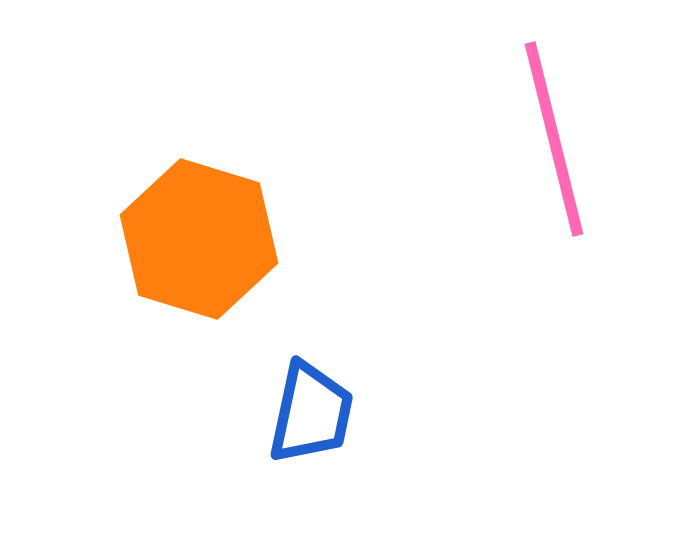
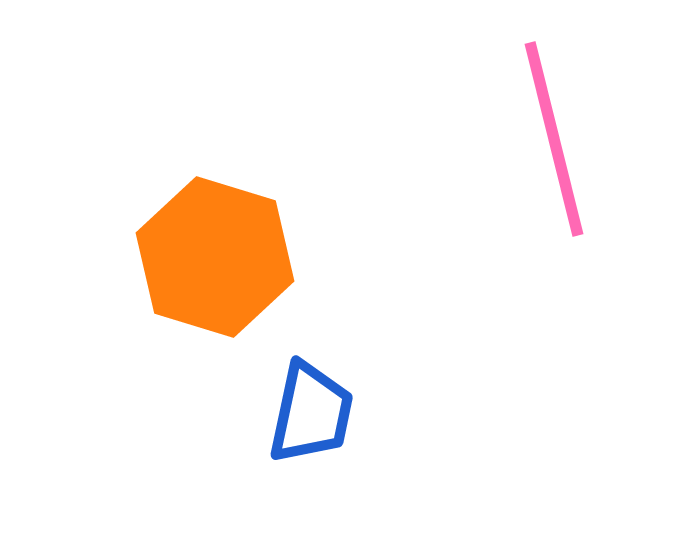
orange hexagon: moved 16 px right, 18 px down
